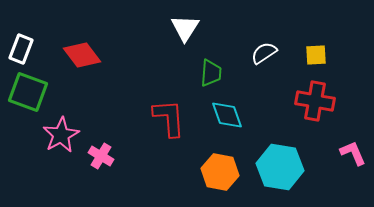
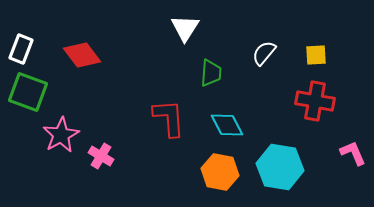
white semicircle: rotated 16 degrees counterclockwise
cyan diamond: moved 10 px down; rotated 8 degrees counterclockwise
